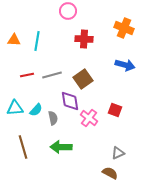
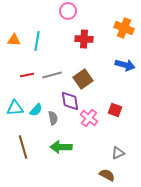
brown semicircle: moved 3 px left, 2 px down
